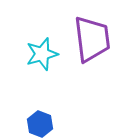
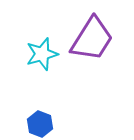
purple trapezoid: rotated 39 degrees clockwise
